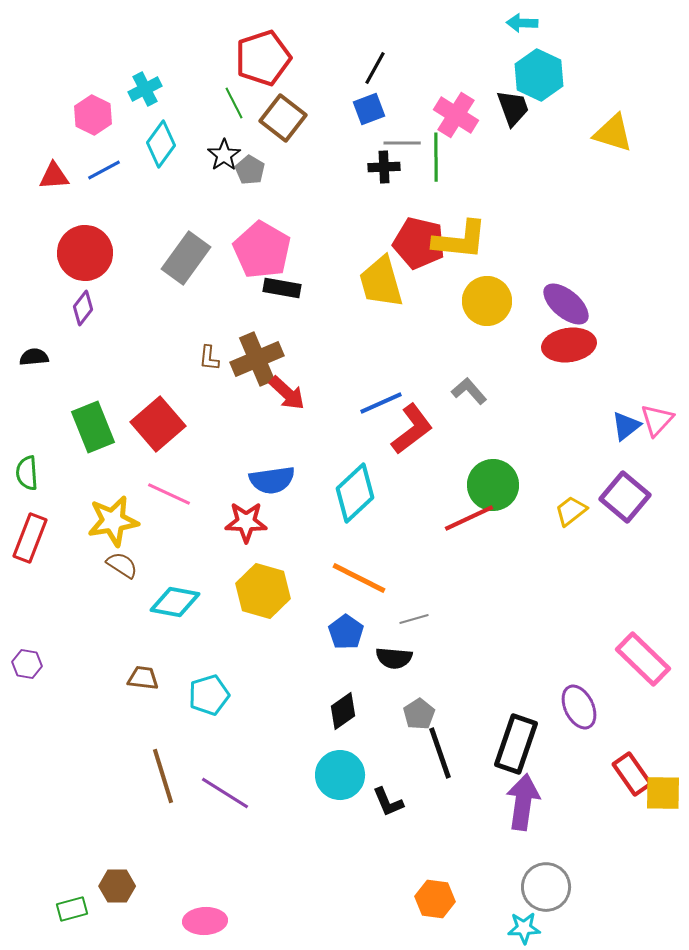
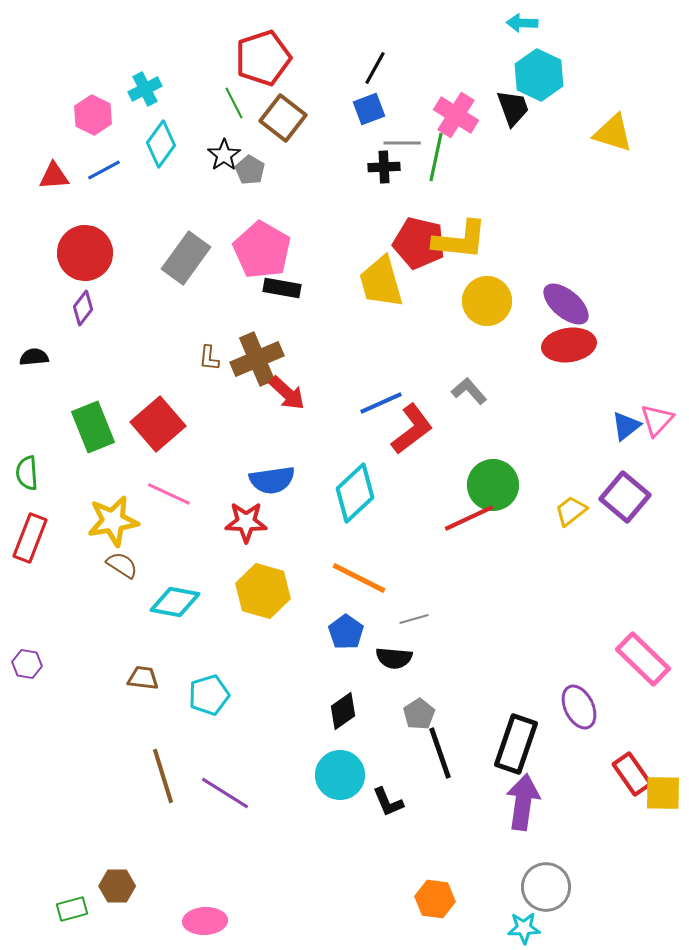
green line at (436, 157): rotated 12 degrees clockwise
